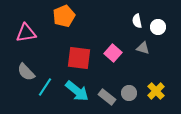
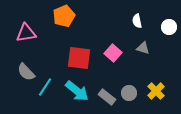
white circle: moved 11 px right
